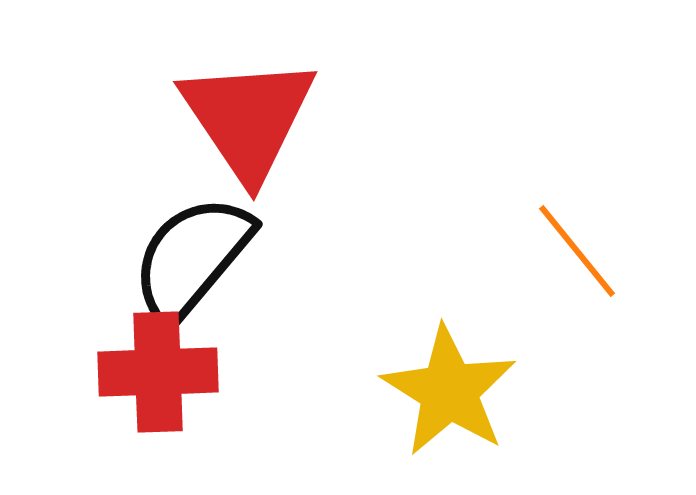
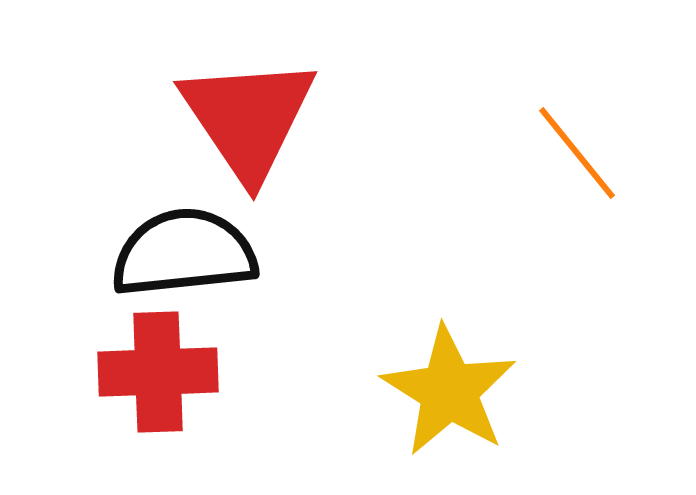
orange line: moved 98 px up
black semicircle: moved 8 px left, 5 px up; rotated 44 degrees clockwise
